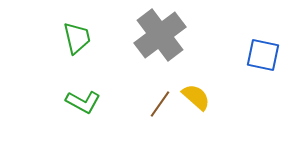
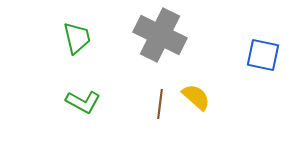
gray cross: rotated 27 degrees counterclockwise
brown line: rotated 28 degrees counterclockwise
